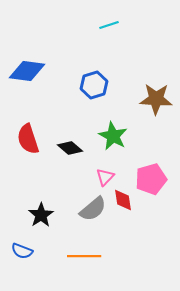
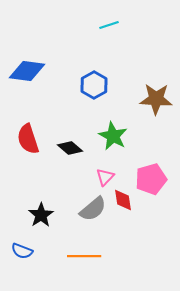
blue hexagon: rotated 12 degrees counterclockwise
